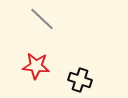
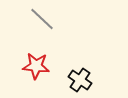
black cross: rotated 15 degrees clockwise
